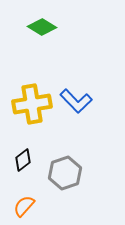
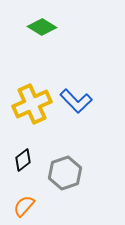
yellow cross: rotated 15 degrees counterclockwise
